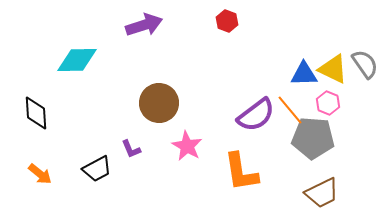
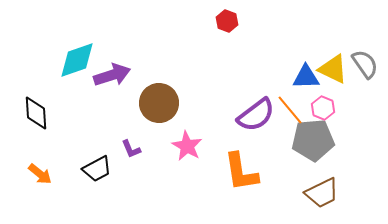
purple arrow: moved 32 px left, 50 px down
cyan diamond: rotated 18 degrees counterclockwise
blue triangle: moved 2 px right, 3 px down
pink hexagon: moved 5 px left, 5 px down
gray pentagon: moved 2 px down; rotated 9 degrees counterclockwise
